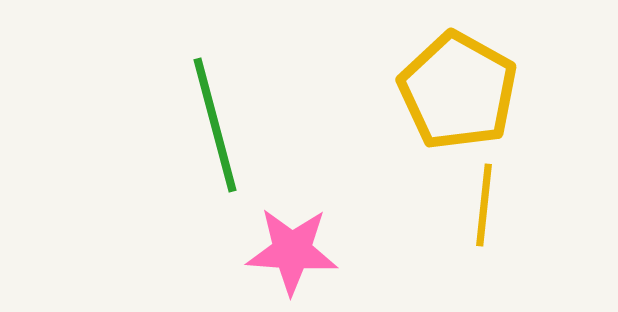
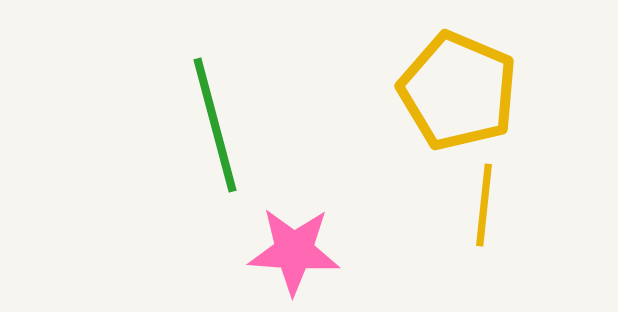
yellow pentagon: rotated 6 degrees counterclockwise
pink star: moved 2 px right
